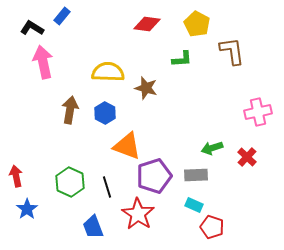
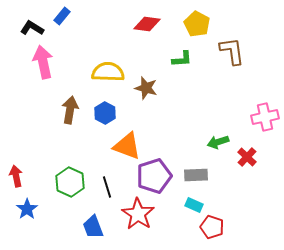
pink cross: moved 7 px right, 5 px down
green arrow: moved 6 px right, 6 px up
